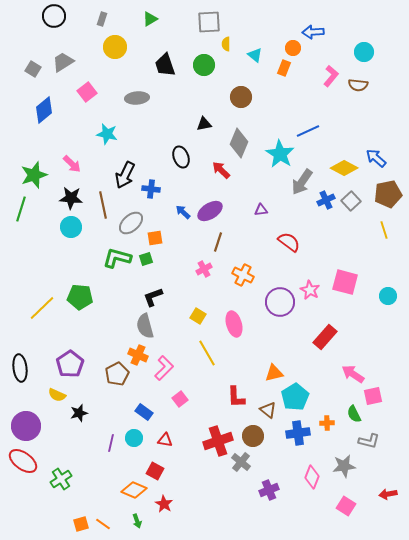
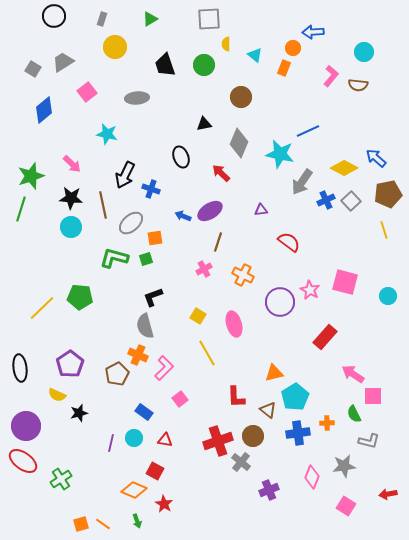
gray square at (209, 22): moved 3 px up
cyan star at (280, 154): rotated 20 degrees counterclockwise
red arrow at (221, 170): moved 3 px down
green star at (34, 175): moved 3 px left, 1 px down
blue cross at (151, 189): rotated 12 degrees clockwise
blue arrow at (183, 212): moved 4 px down; rotated 21 degrees counterclockwise
green L-shape at (117, 258): moved 3 px left
pink square at (373, 396): rotated 12 degrees clockwise
